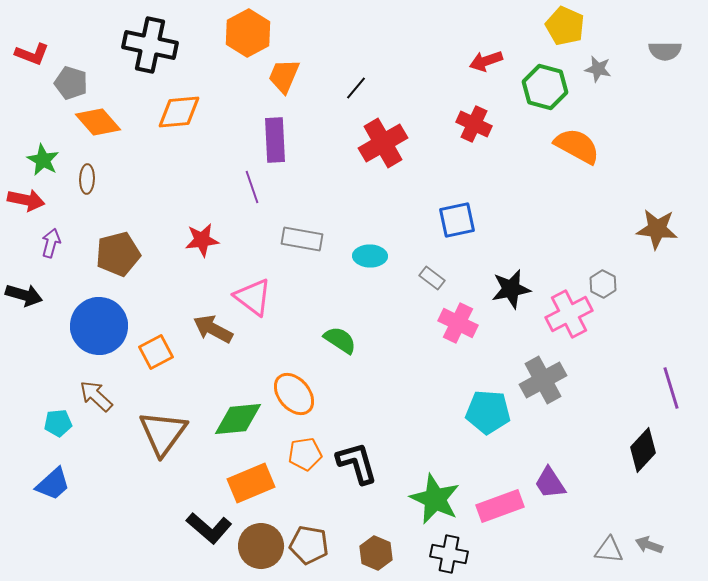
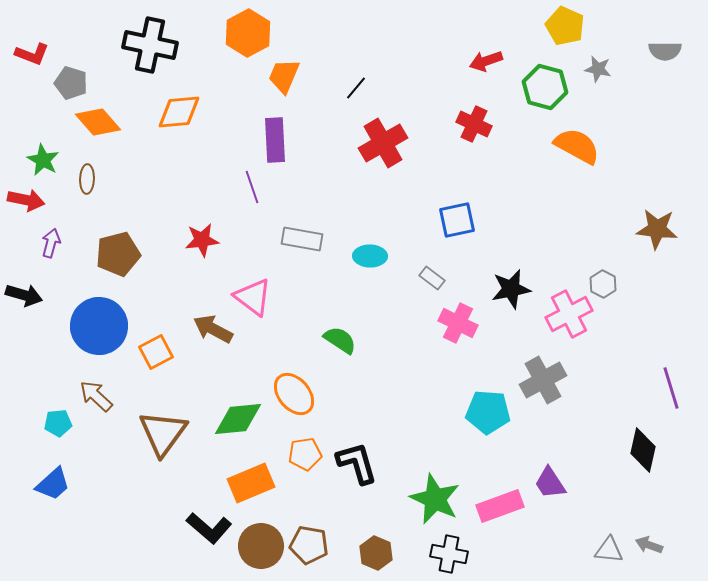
black diamond at (643, 450): rotated 30 degrees counterclockwise
